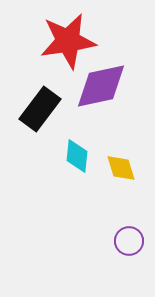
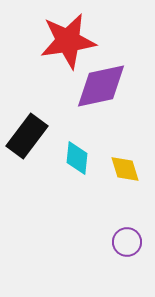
black rectangle: moved 13 px left, 27 px down
cyan diamond: moved 2 px down
yellow diamond: moved 4 px right, 1 px down
purple circle: moved 2 px left, 1 px down
